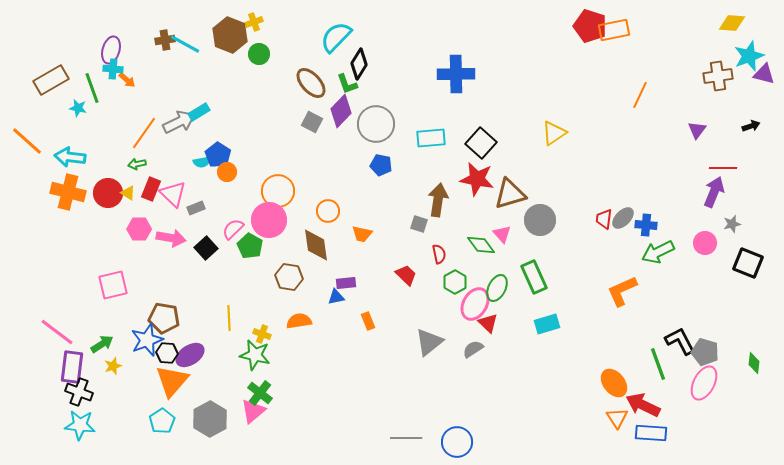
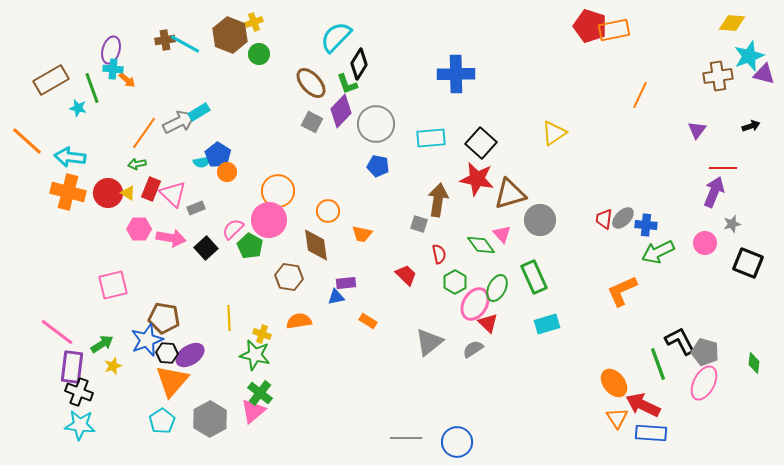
blue pentagon at (381, 165): moved 3 px left, 1 px down
orange rectangle at (368, 321): rotated 36 degrees counterclockwise
